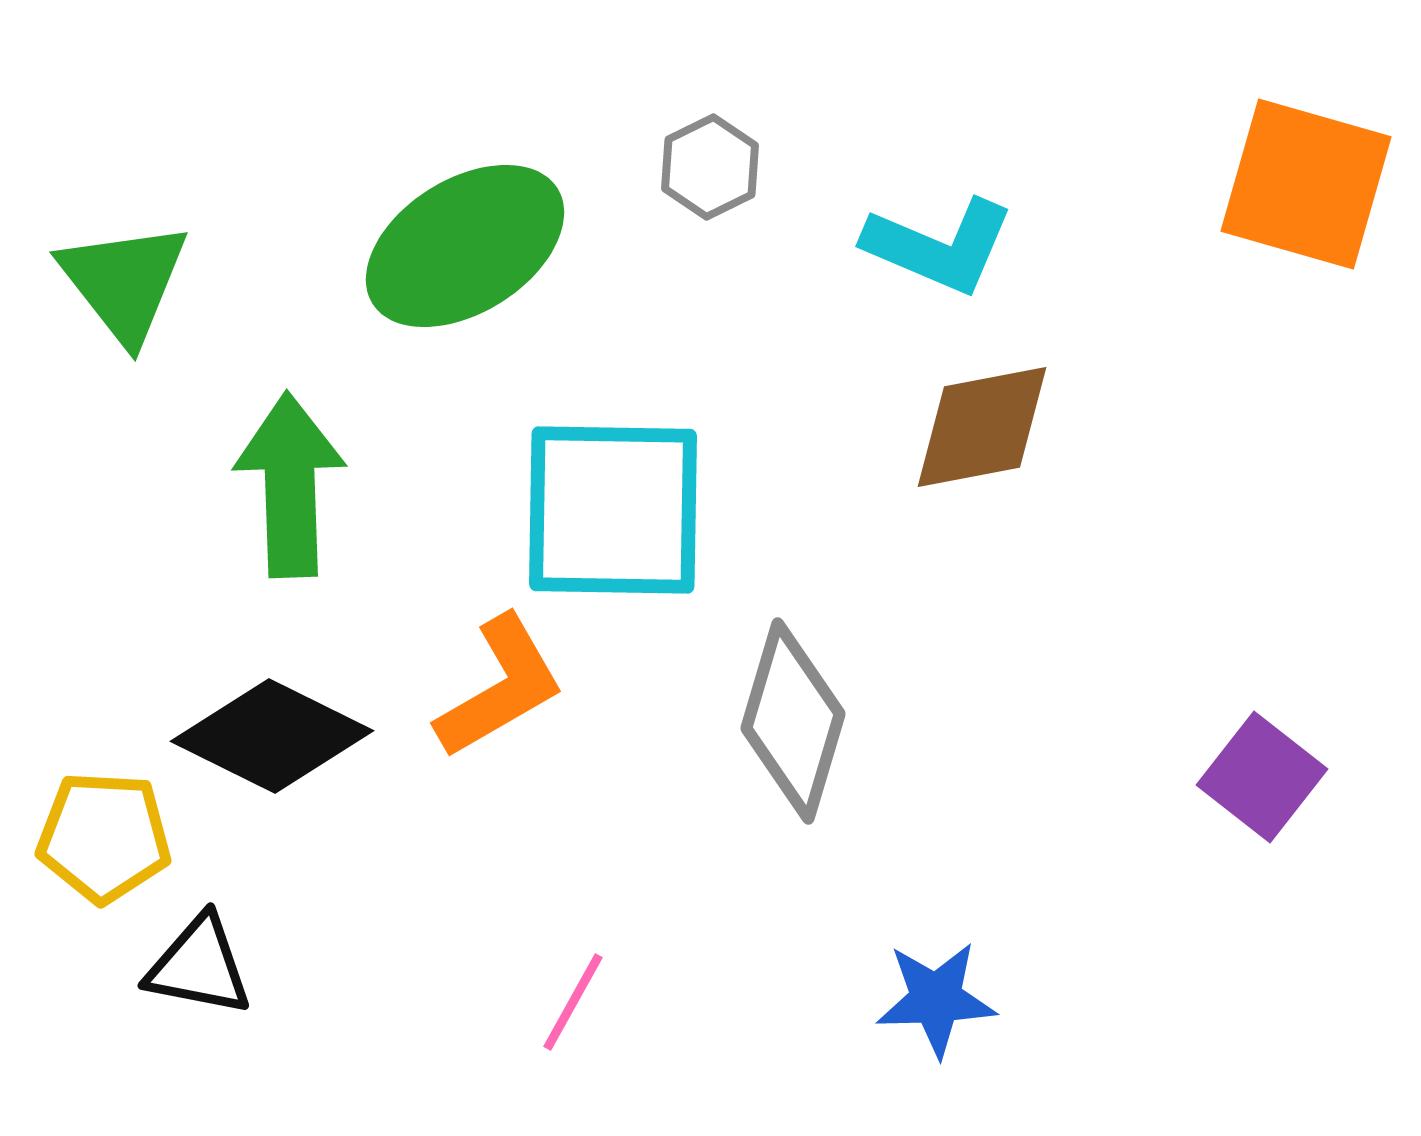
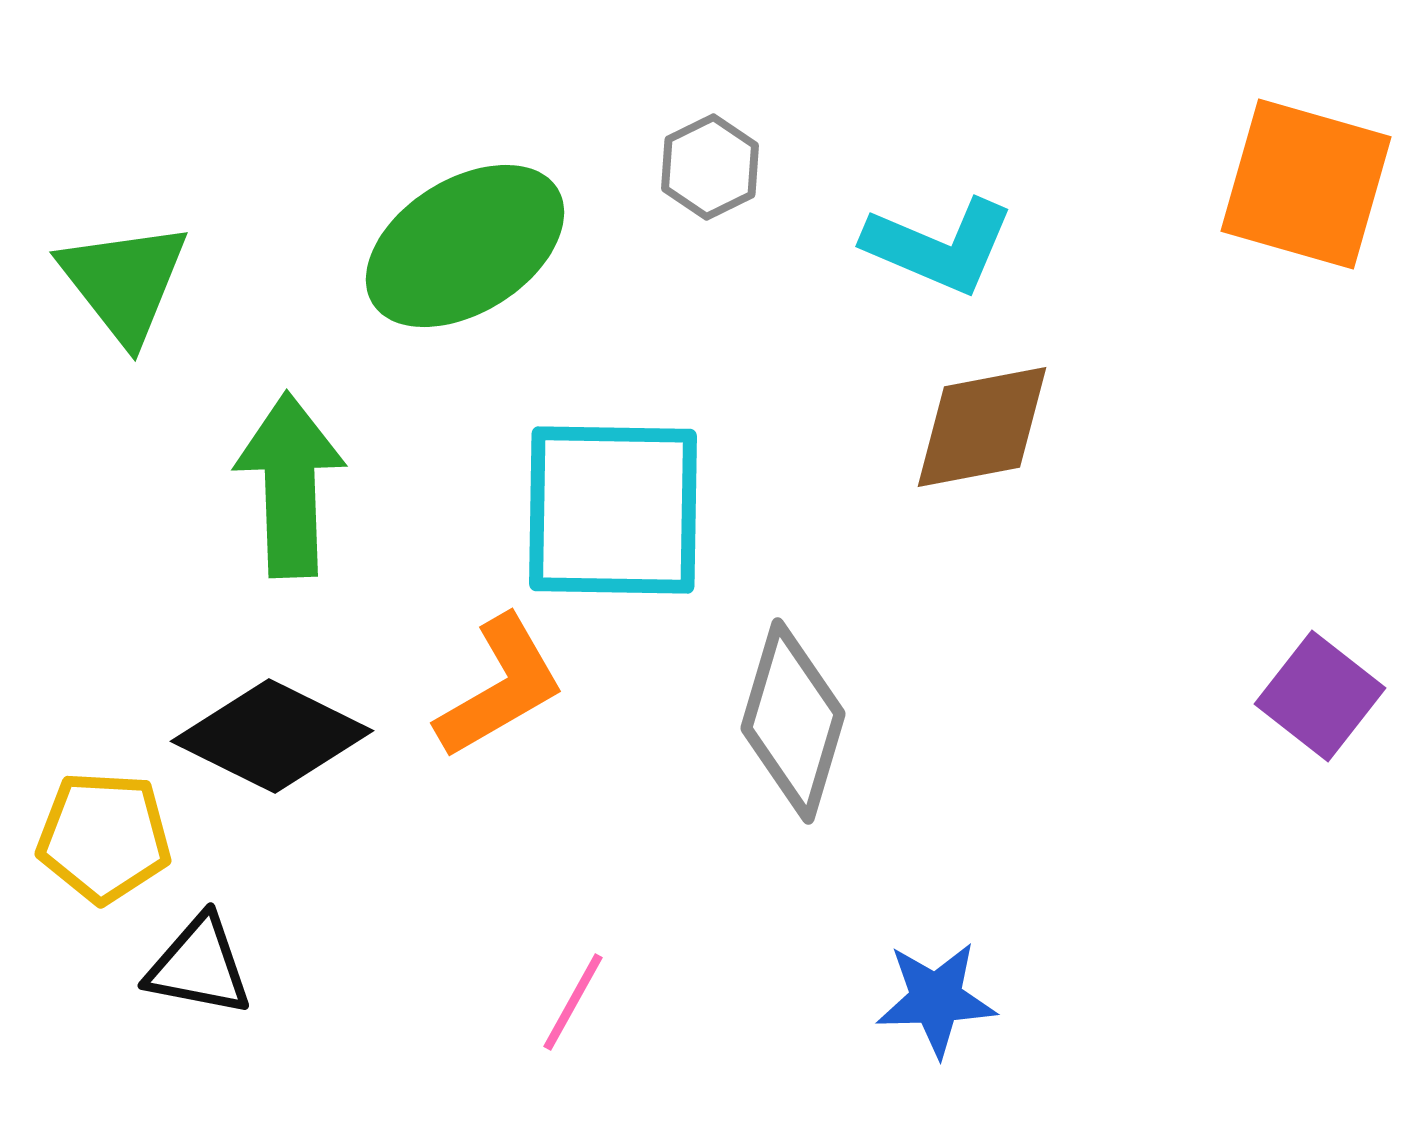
purple square: moved 58 px right, 81 px up
